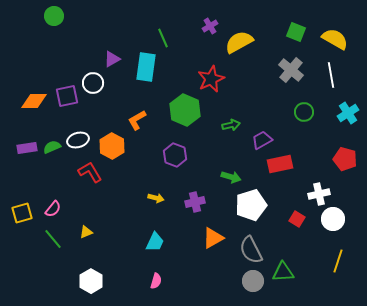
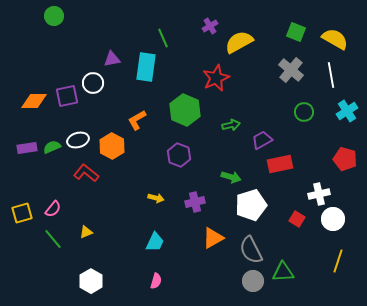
purple triangle at (112, 59): rotated 18 degrees clockwise
red star at (211, 79): moved 5 px right, 1 px up
cyan cross at (348, 113): moved 1 px left, 2 px up
purple hexagon at (175, 155): moved 4 px right
red L-shape at (90, 172): moved 4 px left, 1 px down; rotated 20 degrees counterclockwise
